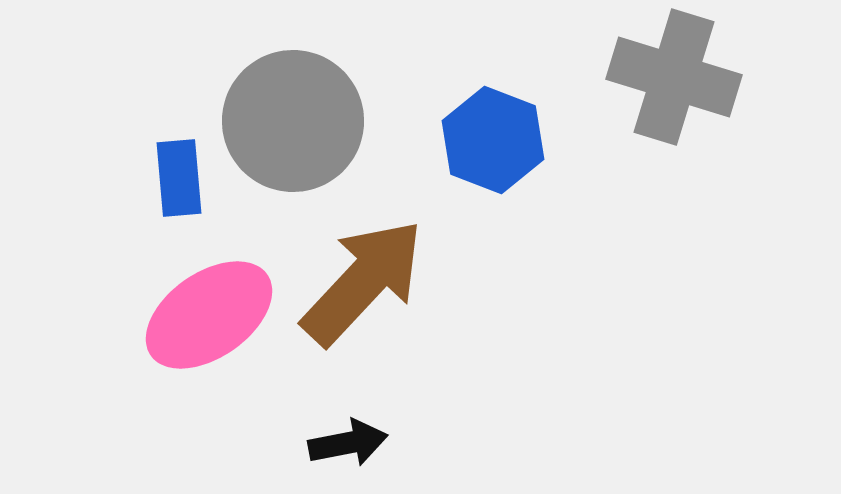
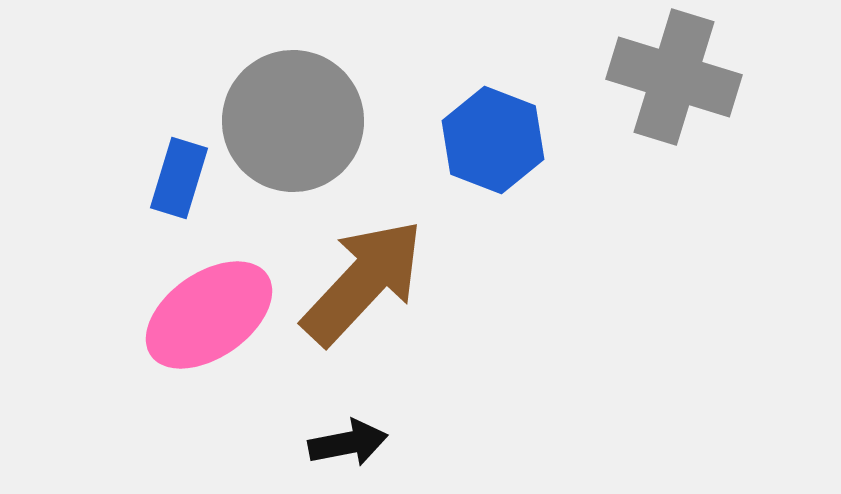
blue rectangle: rotated 22 degrees clockwise
